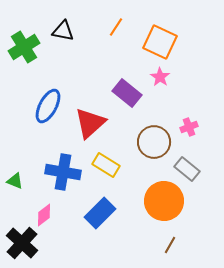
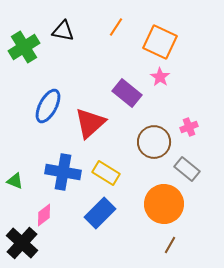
yellow rectangle: moved 8 px down
orange circle: moved 3 px down
